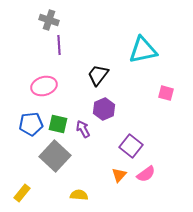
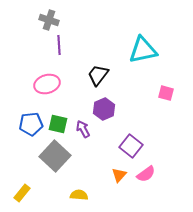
pink ellipse: moved 3 px right, 2 px up
